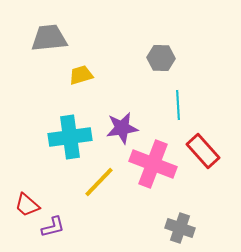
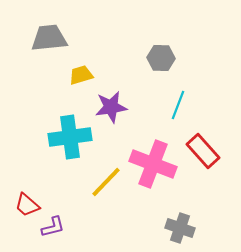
cyan line: rotated 24 degrees clockwise
purple star: moved 11 px left, 21 px up
yellow line: moved 7 px right
